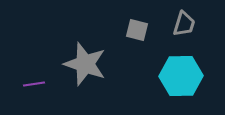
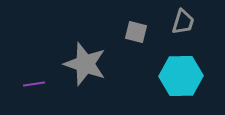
gray trapezoid: moved 1 px left, 2 px up
gray square: moved 1 px left, 2 px down
